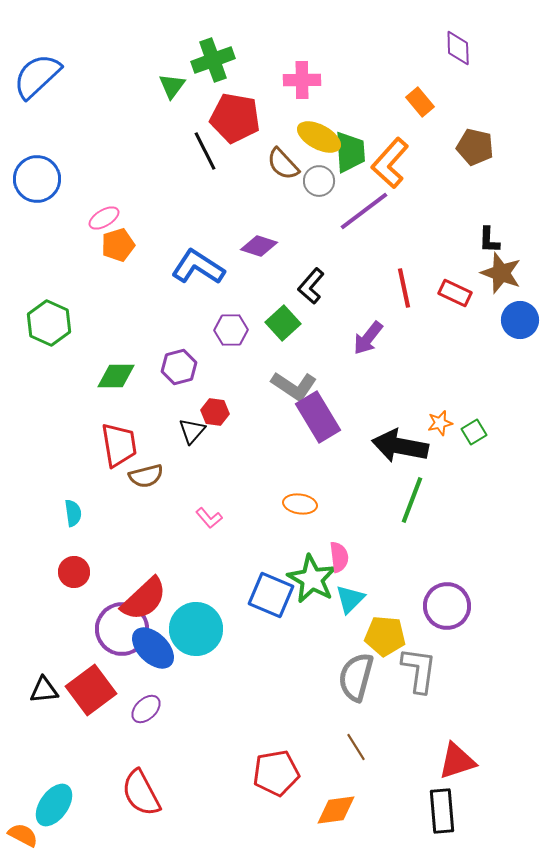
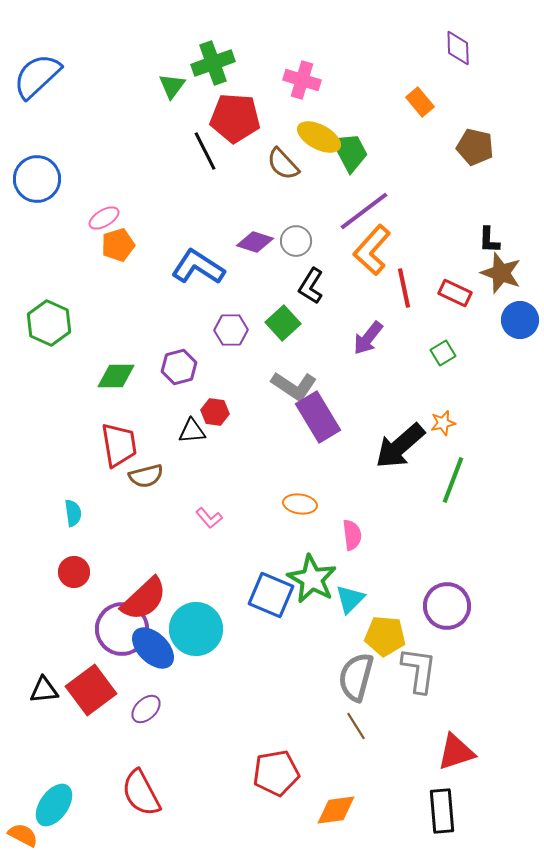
green cross at (213, 60): moved 3 px down
pink cross at (302, 80): rotated 18 degrees clockwise
red pentagon at (235, 118): rotated 6 degrees counterclockwise
green trapezoid at (350, 152): rotated 24 degrees counterclockwise
orange L-shape at (390, 163): moved 18 px left, 87 px down
gray circle at (319, 181): moved 23 px left, 60 px down
purple diamond at (259, 246): moved 4 px left, 4 px up
black L-shape at (311, 286): rotated 9 degrees counterclockwise
orange star at (440, 423): moved 3 px right
black triangle at (192, 431): rotated 44 degrees clockwise
green square at (474, 432): moved 31 px left, 79 px up
black arrow at (400, 446): rotated 52 degrees counterclockwise
green line at (412, 500): moved 41 px right, 20 px up
pink semicircle at (339, 557): moved 13 px right, 22 px up
brown line at (356, 747): moved 21 px up
red triangle at (457, 761): moved 1 px left, 9 px up
